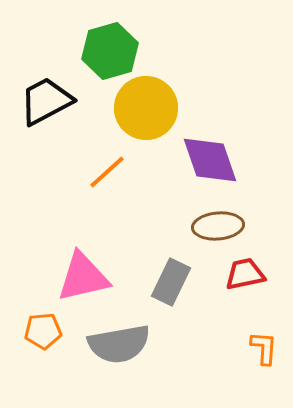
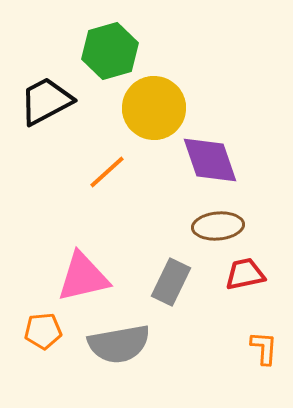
yellow circle: moved 8 px right
